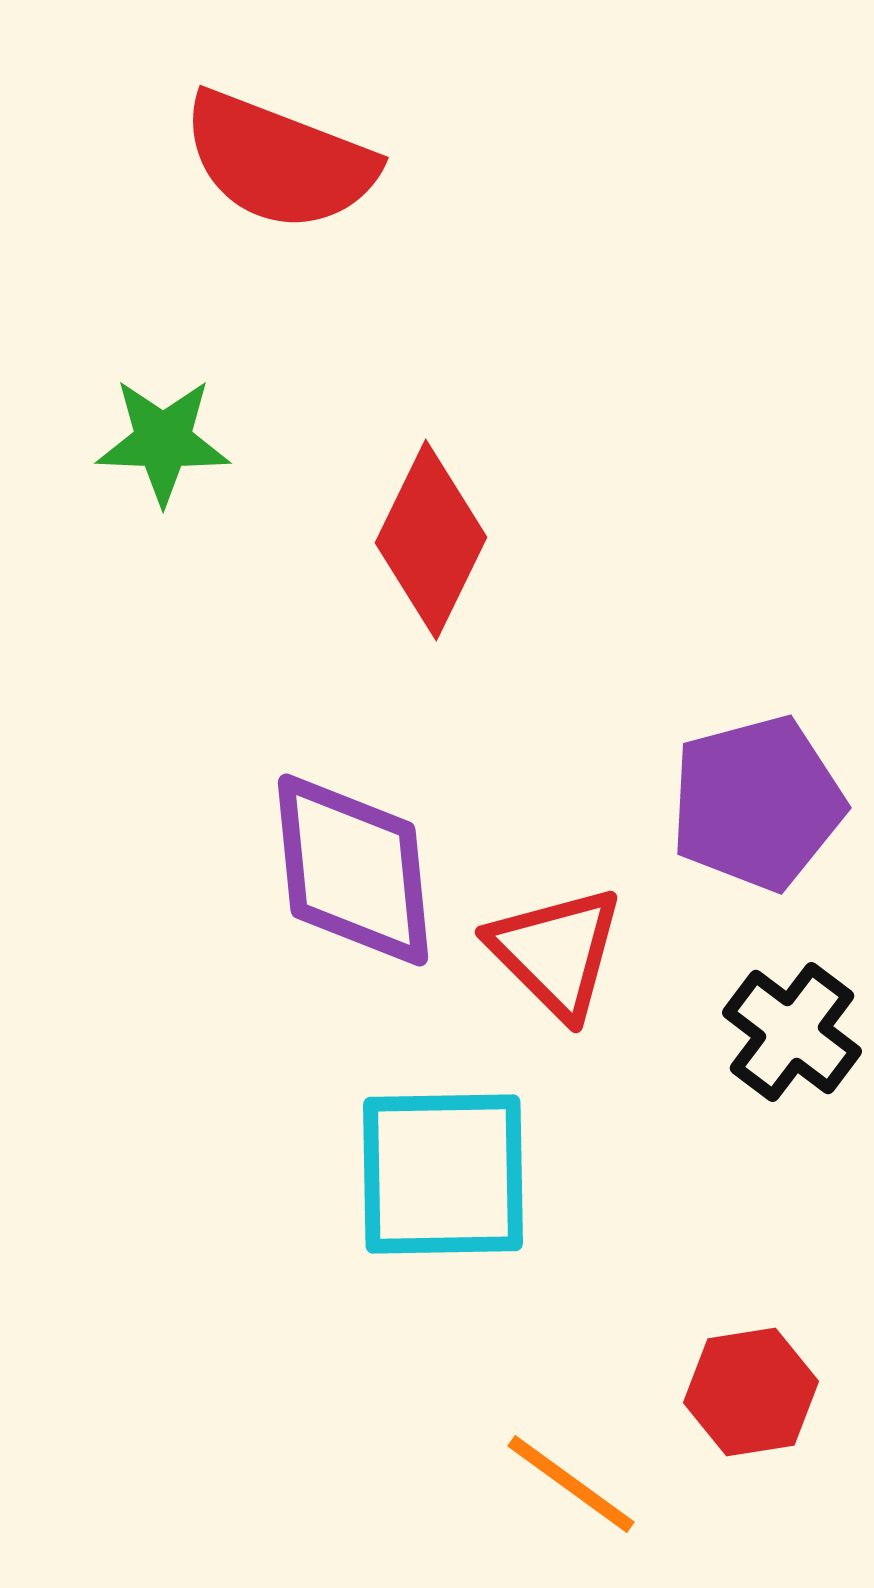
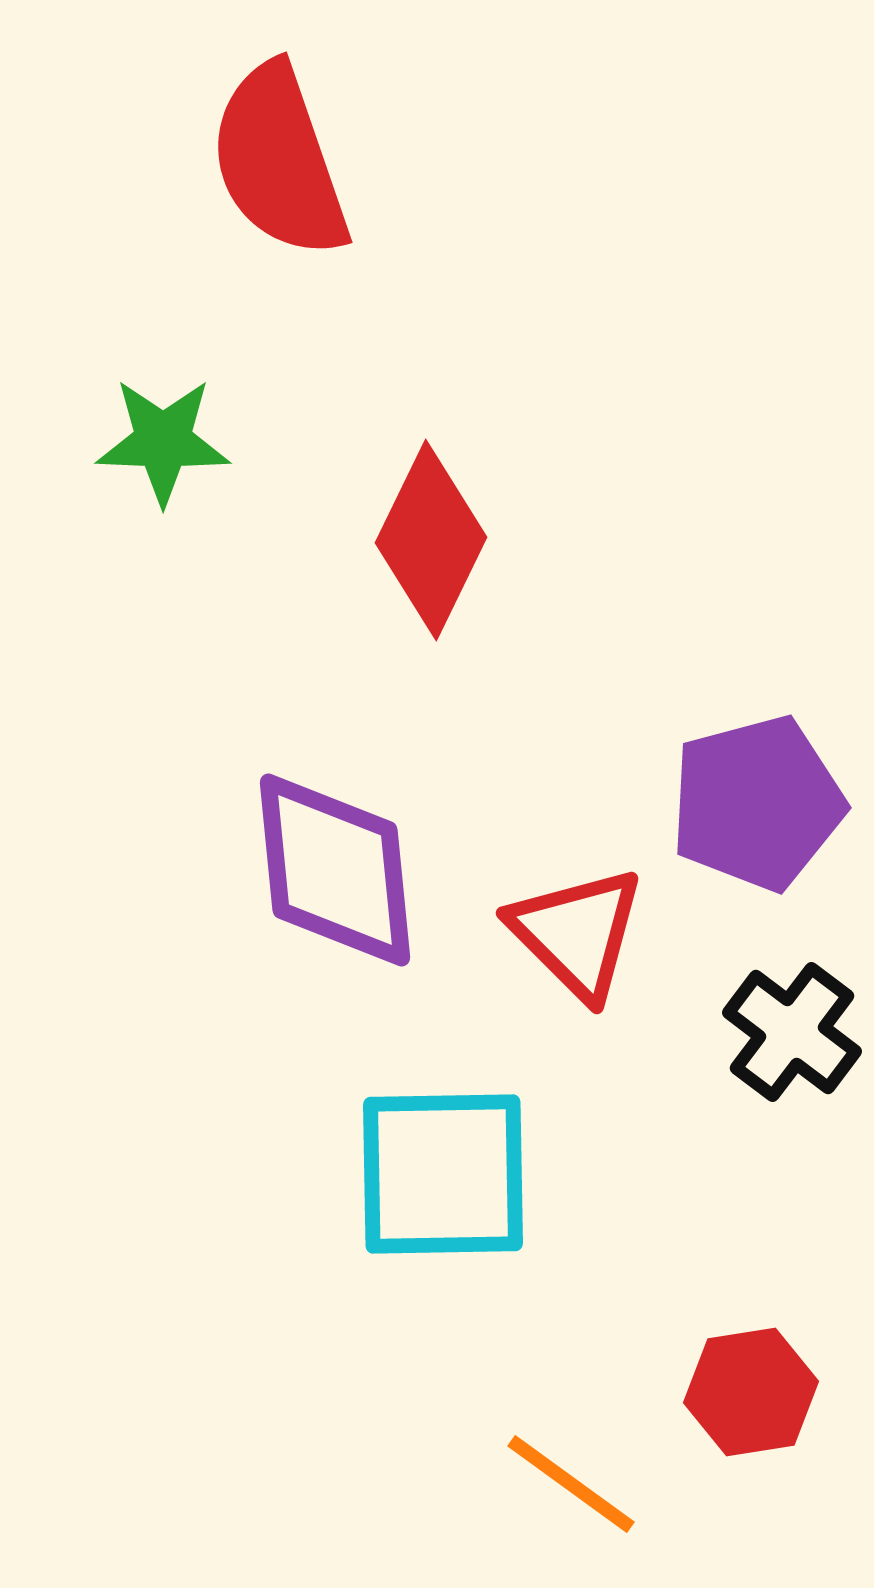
red semicircle: rotated 50 degrees clockwise
purple diamond: moved 18 px left
red triangle: moved 21 px right, 19 px up
